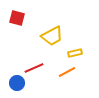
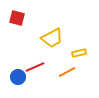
yellow trapezoid: moved 2 px down
yellow rectangle: moved 4 px right
red line: moved 1 px right, 1 px up
blue circle: moved 1 px right, 6 px up
